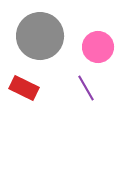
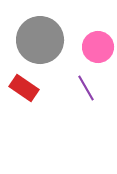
gray circle: moved 4 px down
red rectangle: rotated 8 degrees clockwise
